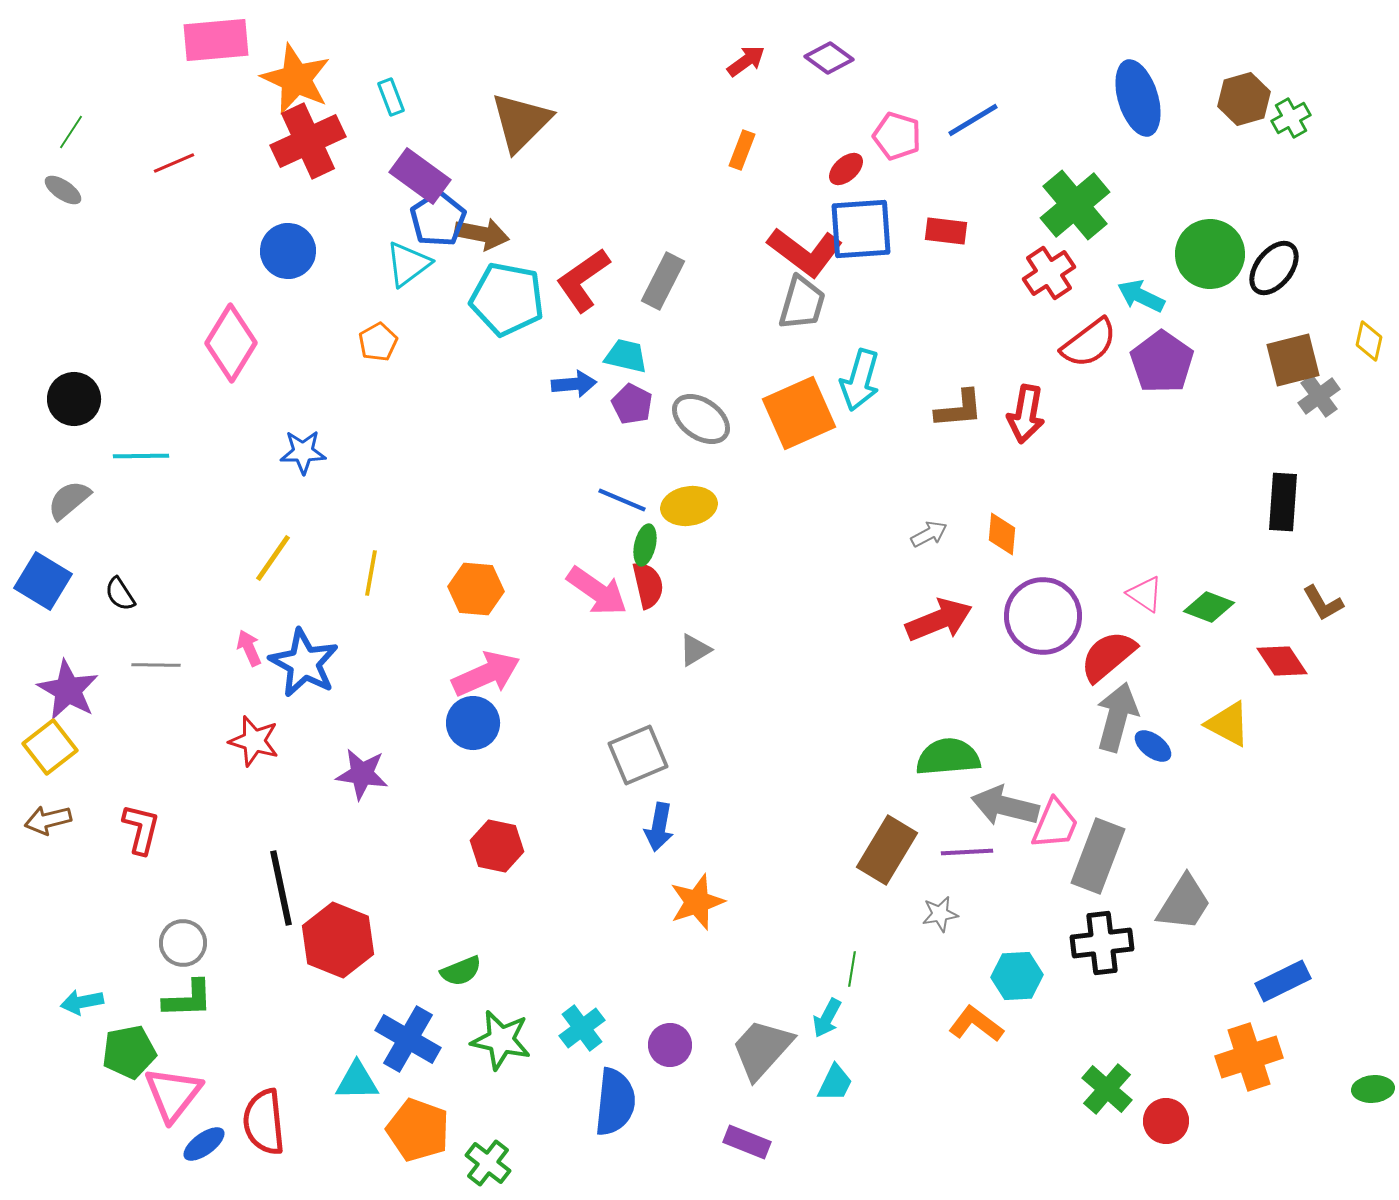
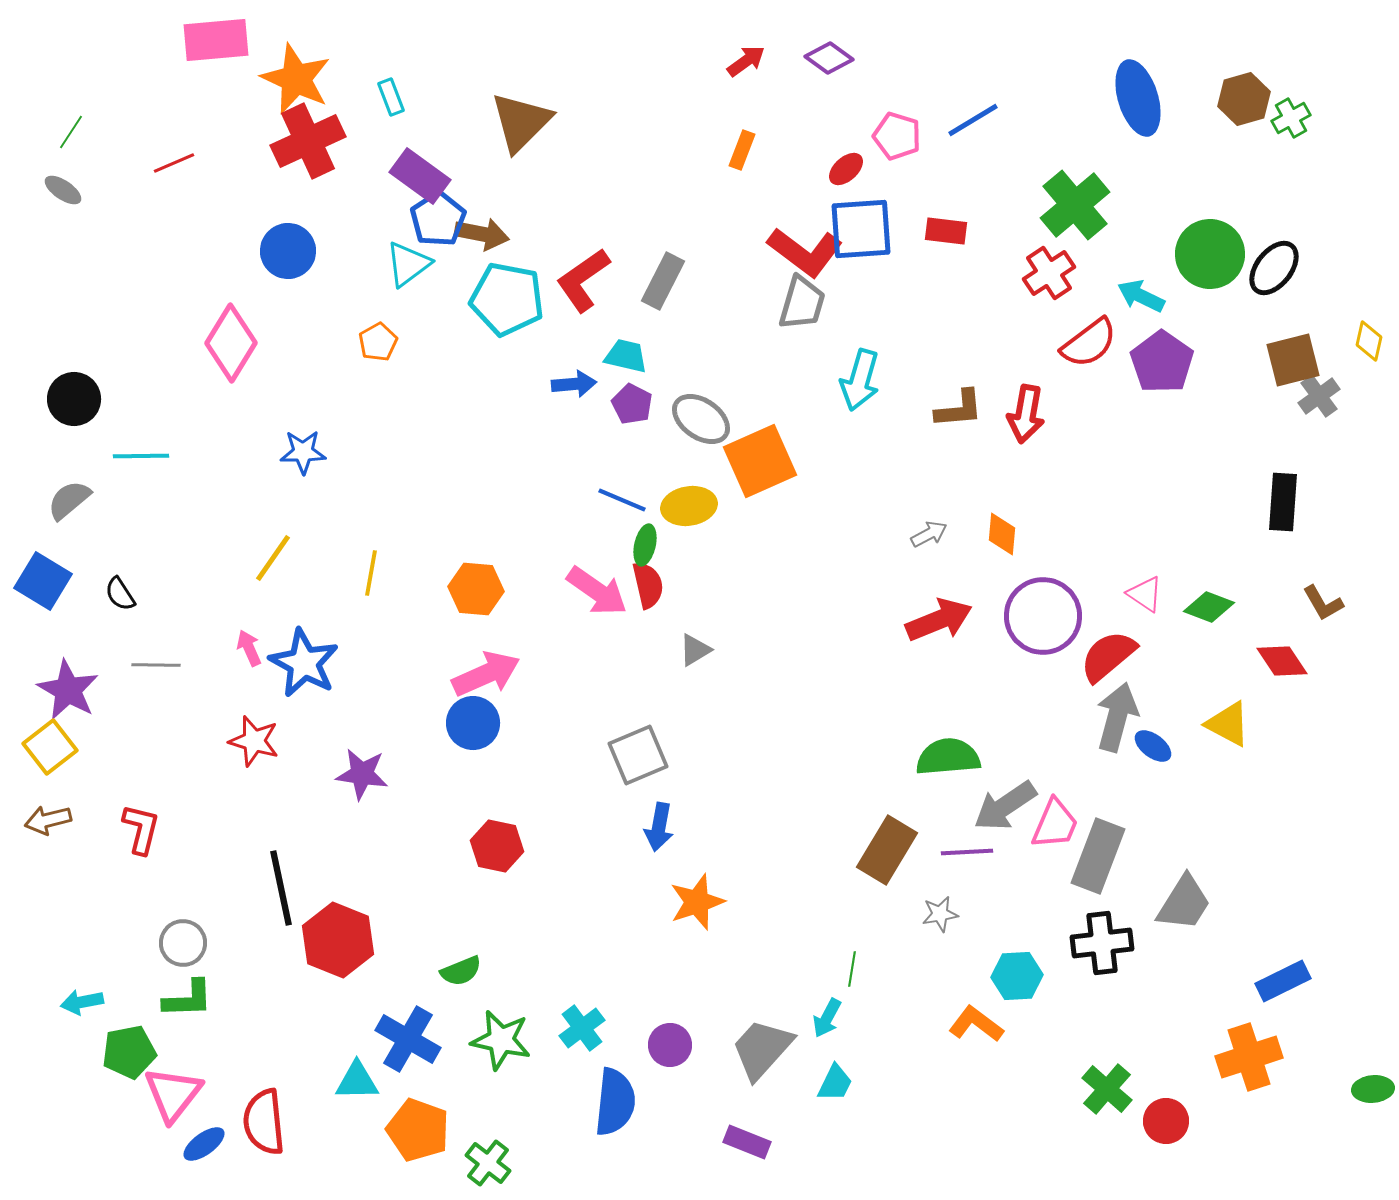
orange square at (799, 413): moved 39 px left, 48 px down
gray arrow at (1005, 806): rotated 48 degrees counterclockwise
